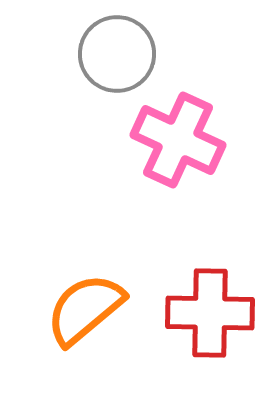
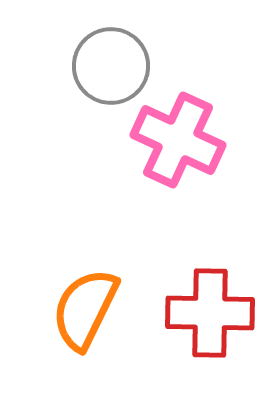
gray circle: moved 6 px left, 12 px down
orange semicircle: rotated 24 degrees counterclockwise
